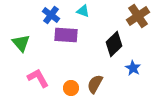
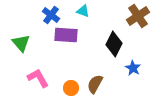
black diamond: rotated 20 degrees counterclockwise
